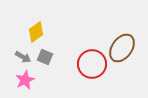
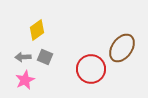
yellow diamond: moved 1 px right, 2 px up
gray arrow: rotated 147 degrees clockwise
red circle: moved 1 px left, 5 px down
